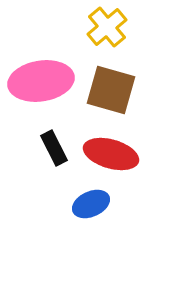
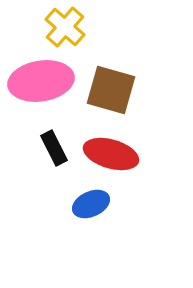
yellow cross: moved 42 px left; rotated 9 degrees counterclockwise
